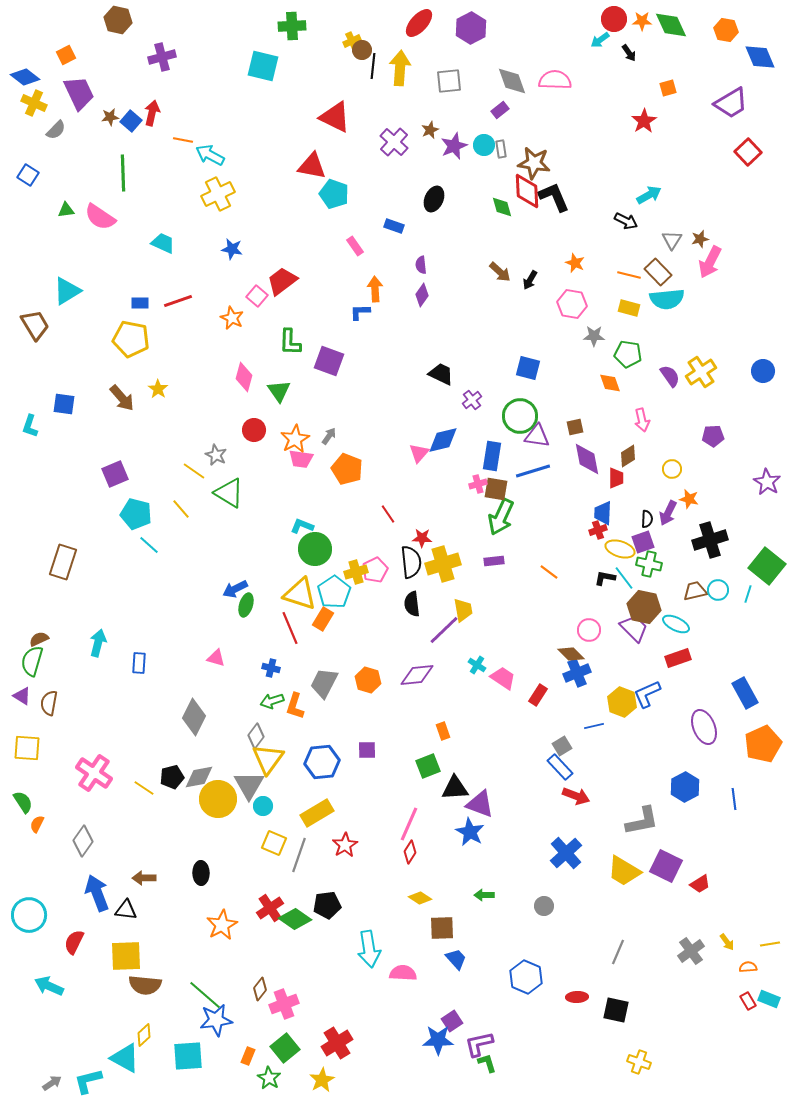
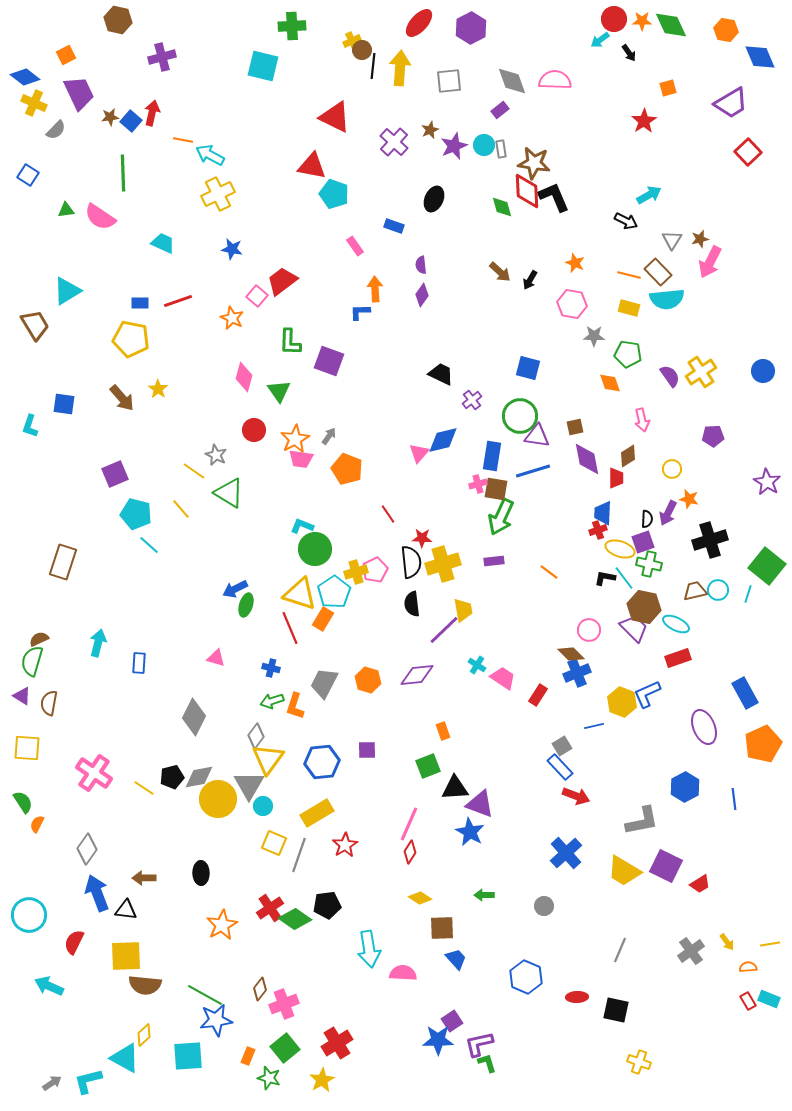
gray diamond at (83, 841): moved 4 px right, 8 px down
gray line at (618, 952): moved 2 px right, 2 px up
green line at (205, 995): rotated 12 degrees counterclockwise
green star at (269, 1078): rotated 15 degrees counterclockwise
